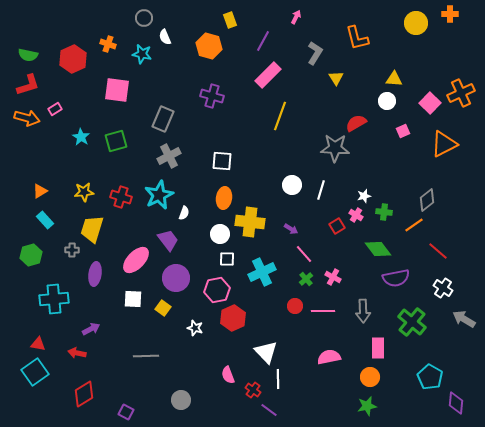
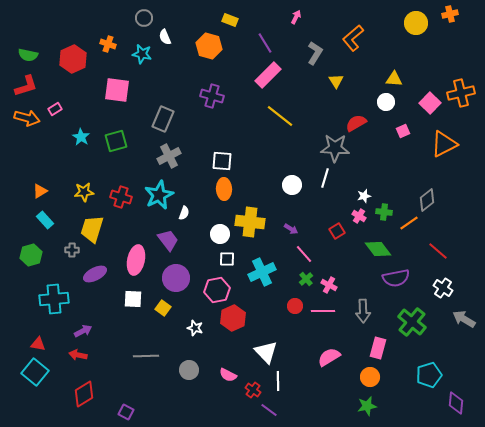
orange cross at (450, 14): rotated 14 degrees counterclockwise
yellow rectangle at (230, 20): rotated 49 degrees counterclockwise
orange L-shape at (357, 38): moved 4 px left; rotated 64 degrees clockwise
purple line at (263, 41): moved 2 px right, 2 px down; rotated 60 degrees counterclockwise
yellow triangle at (336, 78): moved 3 px down
red L-shape at (28, 85): moved 2 px left, 1 px down
orange cross at (461, 93): rotated 12 degrees clockwise
white circle at (387, 101): moved 1 px left, 1 px down
yellow line at (280, 116): rotated 72 degrees counterclockwise
white line at (321, 190): moved 4 px right, 12 px up
orange ellipse at (224, 198): moved 9 px up; rotated 10 degrees counterclockwise
pink cross at (356, 215): moved 3 px right, 1 px down
orange line at (414, 225): moved 5 px left, 2 px up
red square at (337, 226): moved 5 px down
pink ellipse at (136, 260): rotated 32 degrees counterclockwise
purple ellipse at (95, 274): rotated 55 degrees clockwise
pink cross at (333, 277): moved 4 px left, 8 px down
purple arrow at (91, 329): moved 8 px left, 2 px down
pink rectangle at (378, 348): rotated 15 degrees clockwise
red arrow at (77, 353): moved 1 px right, 2 px down
pink semicircle at (329, 357): rotated 20 degrees counterclockwise
cyan square at (35, 372): rotated 16 degrees counterclockwise
pink semicircle at (228, 375): rotated 42 degrees counterclockwise
cyan pentagon at (430, 377): moved 1 px left, 2 px up; rotated 25 degrees clockwise
white line at (278, 379): moved 2 px down
gray circle at (181, 400): moved 8 px right, 30 px up
